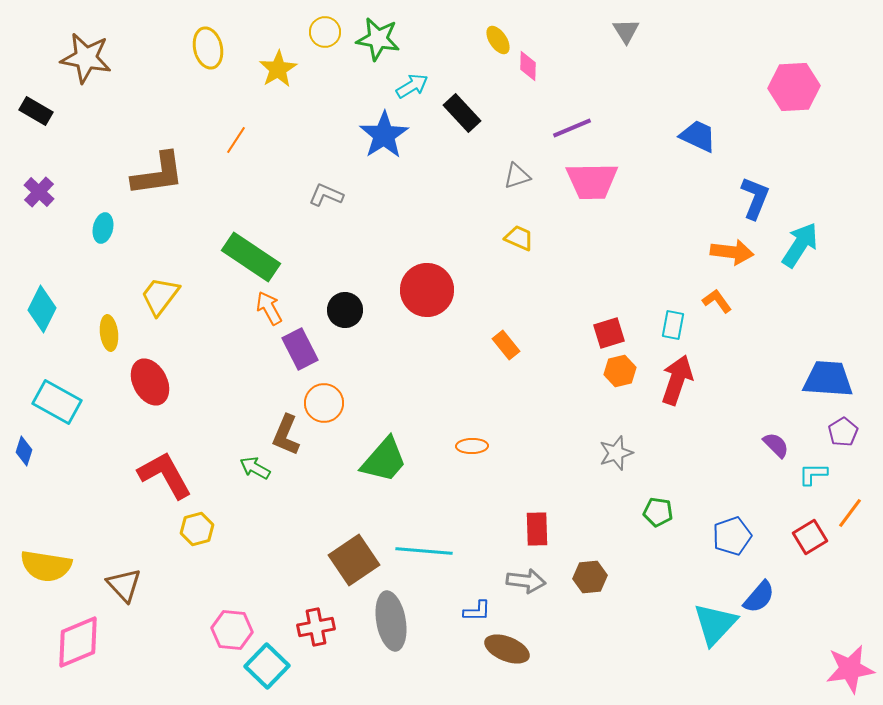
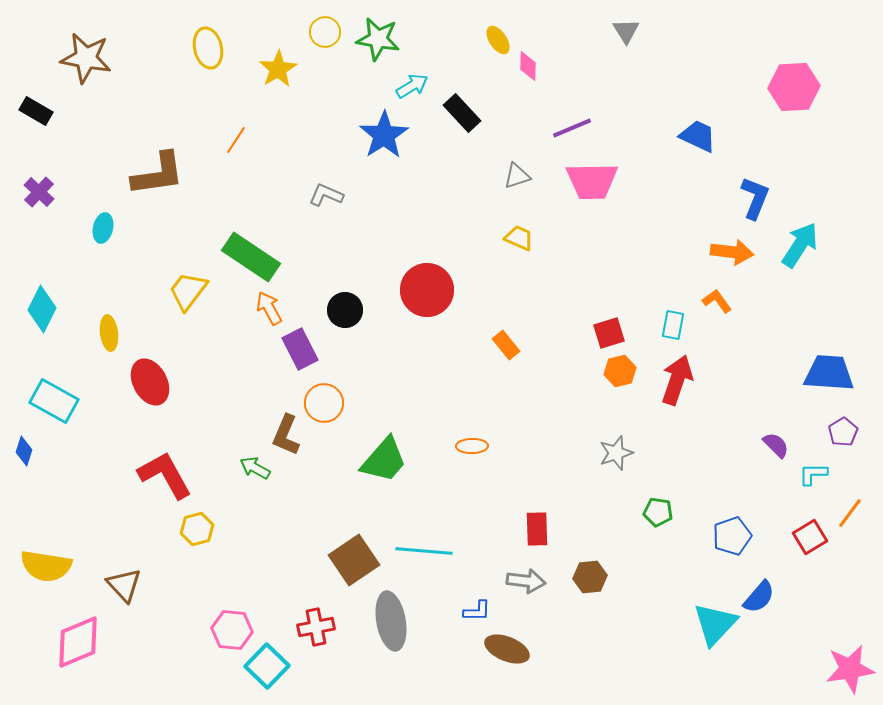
yellow trapezoid at (160, 296): moved 28 px right, 5 px up
blue trapezoid at (828, 379): moved 1 px right, 6 px up
cyan rectangle at (57, 402): moved 3 px left, 1 px up
